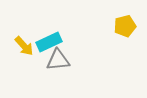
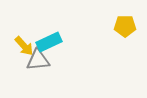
yellow pentagon: rotated 15 degrees clockwise
gray triangle: moved 20 px left
